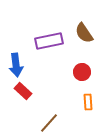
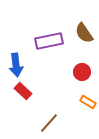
orange rectangle: rotated 56 degrees counterclockwise
